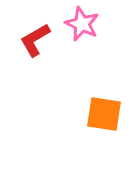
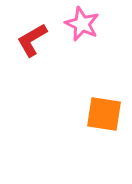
red L-shape: moved 3 px left
